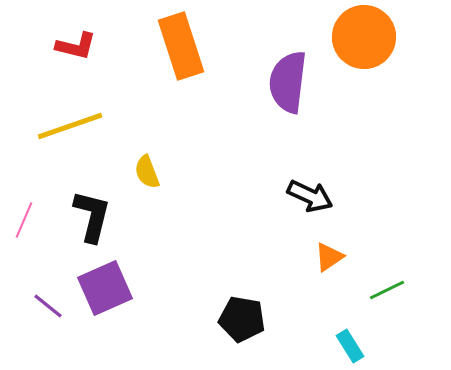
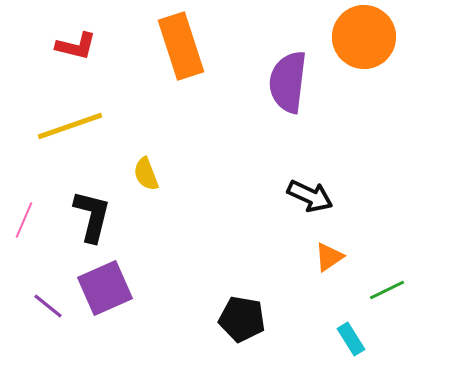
yellow semicircle: moved 1 px left, 2 px down
cyan rectangle: moved 1 px right, 7 px up
